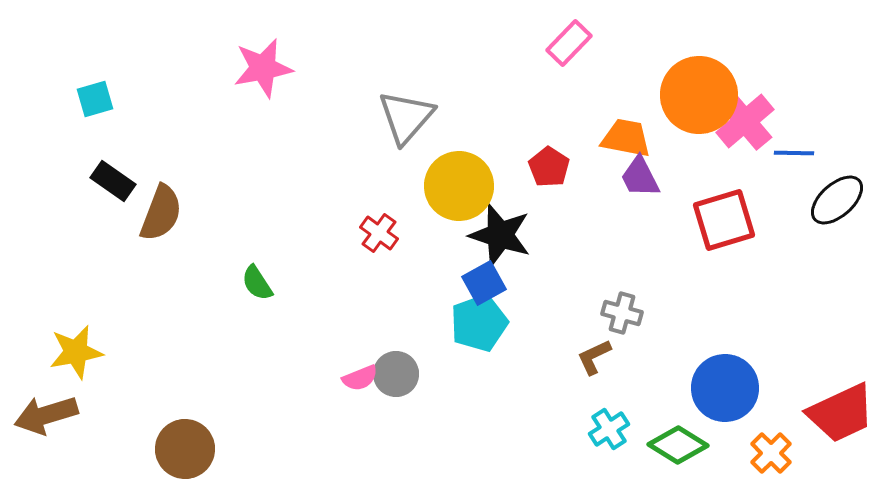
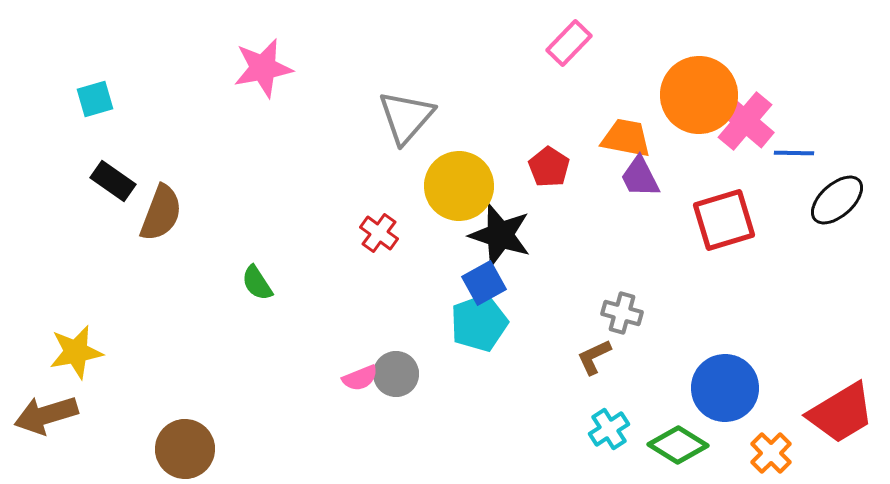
pink cross: rotated 10 degrees counterclockwise
red trapezoid: rotated 6 degrees counterclockwise
